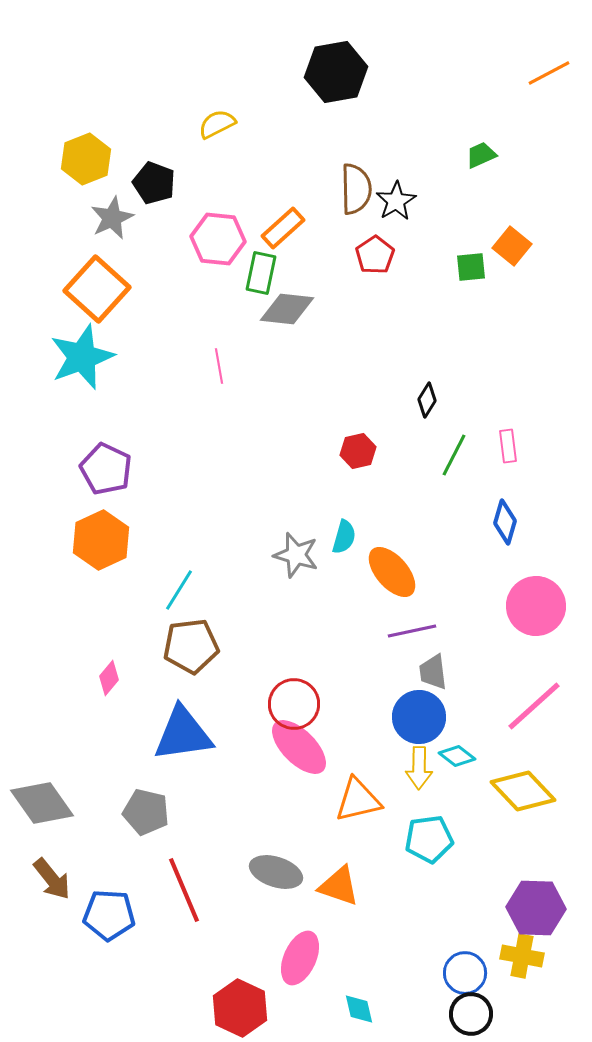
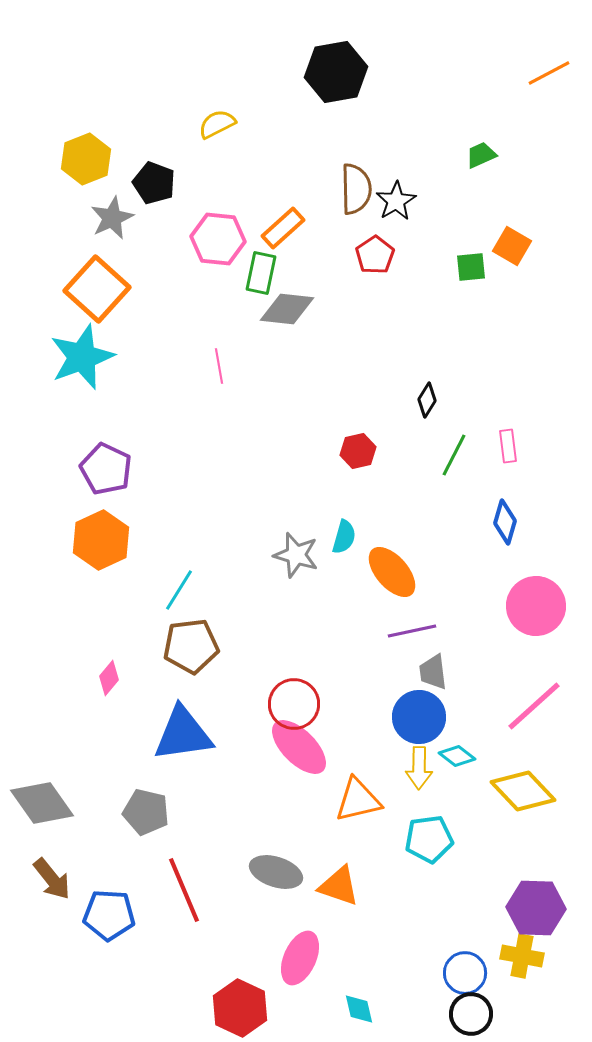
orange square at (512, 246): rotated 9 degrees counterclockwise
